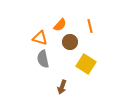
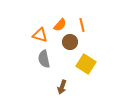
orange line: moved 8 px left, 1 px up
orange triangle: moved 3 px up
gray semicircle: moved 1 px right
